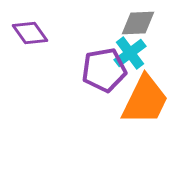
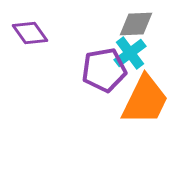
gray diamond: moved 2 px left, 1 px down
